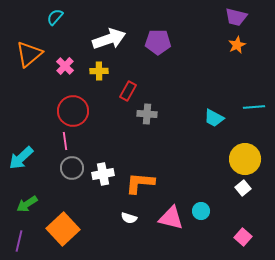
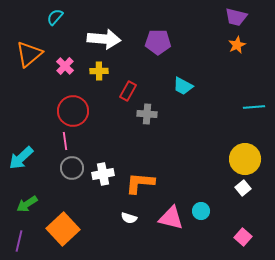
white arrow: moved 5 px left; rotated 24 degrees clockwise
cyan trapezoid: moved 31 px left, 32 px up
